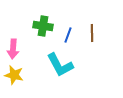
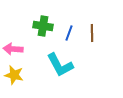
blue line: moved 1 px right, 2 px up
pink arrow: rotated 90 degrees clockwise
